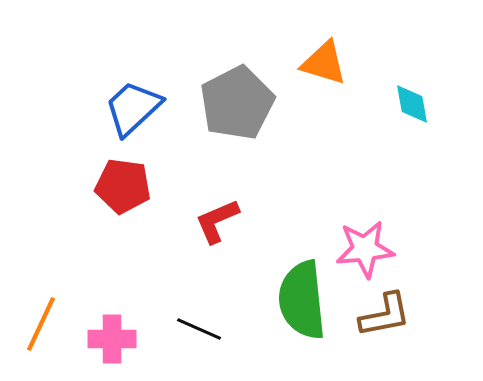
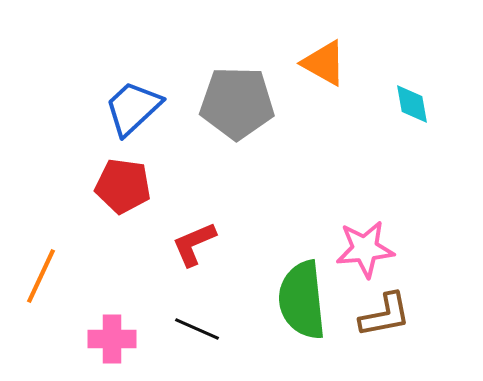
orange triangle: rotated 12 degrees clockwise
gray pentagon: rotated 28 degrees clockwise
red L-shape: moved 23 px left, 23 px down
orange line: moved 48 px up
black line: moved 2 px left
